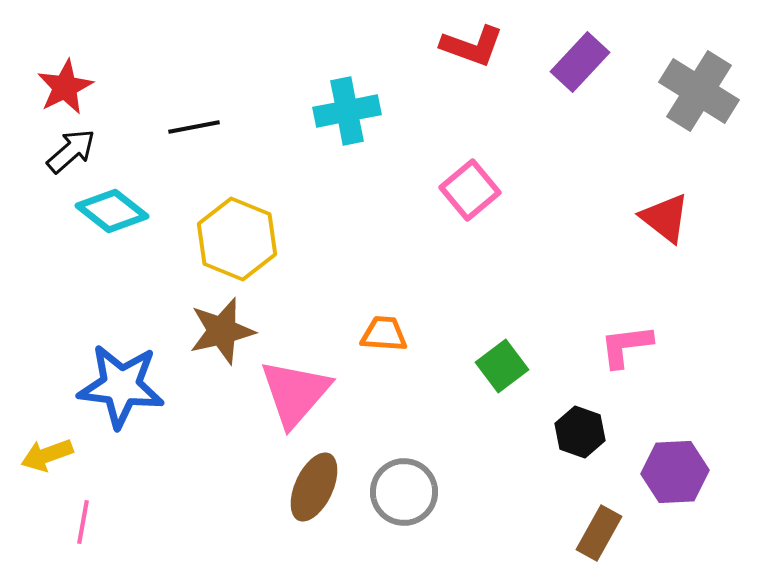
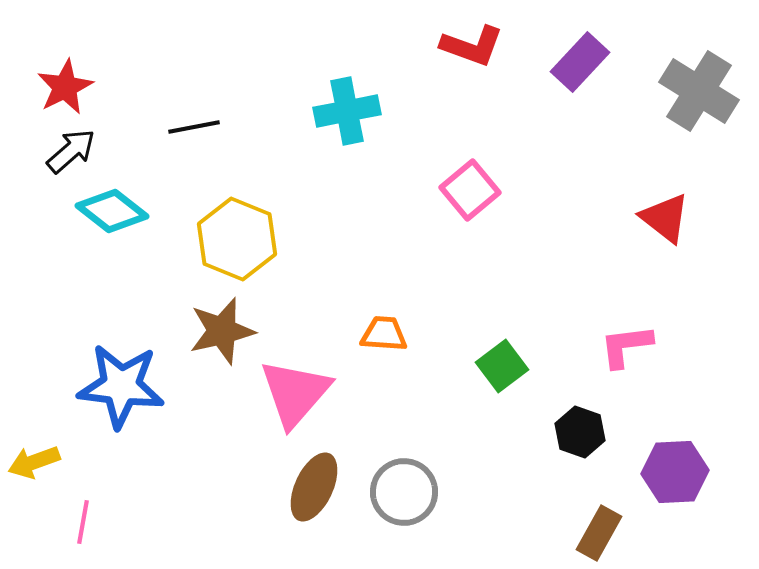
yellow arrow: moved 13 px left, 7 px down
